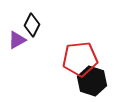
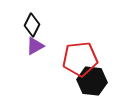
purple triangle: moved 18 px right, 6 px down
black hexagon: rotated 12 degrees counterclockwise
